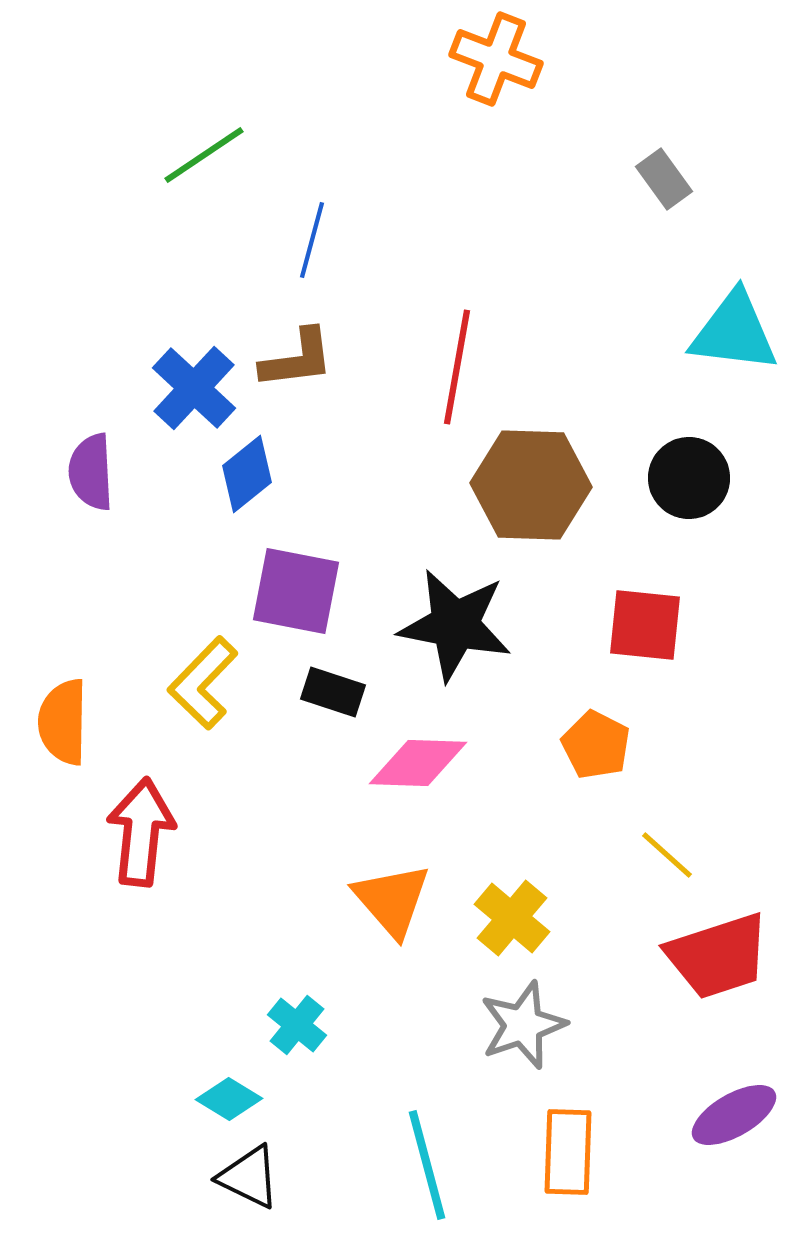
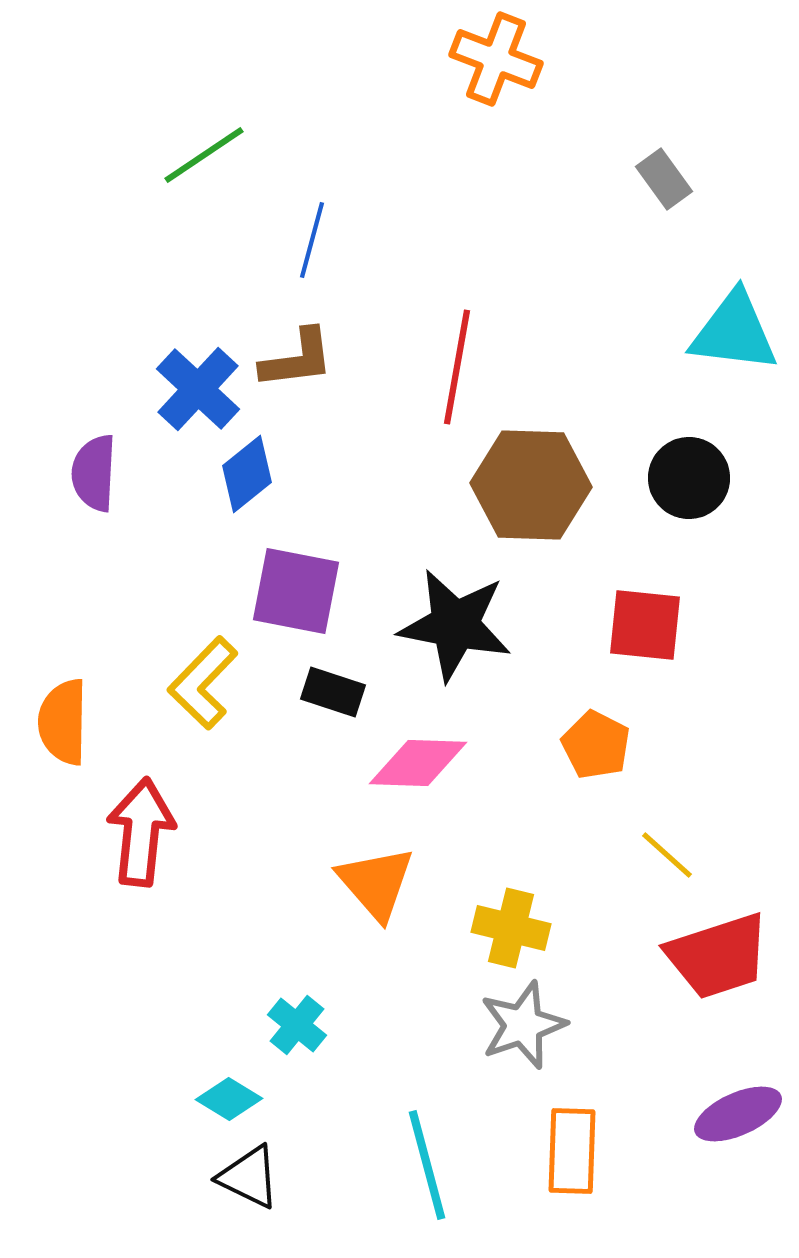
blue cross: moved 4 px right, 1 px down
purple semicircle: moved 3 px right, 1 px down; rotated 6 degrees clockwise
orange triangle: moved 16 px left, 17 px up
yellow cross: moved 1 px left, 10 px down; rotated 26 degrees counterclockwise
purple ellipse: moved 4 px right, 1 px up; rotated 6 degrees clockwise
orange rectangle: moved 4 px right, 1 px up
